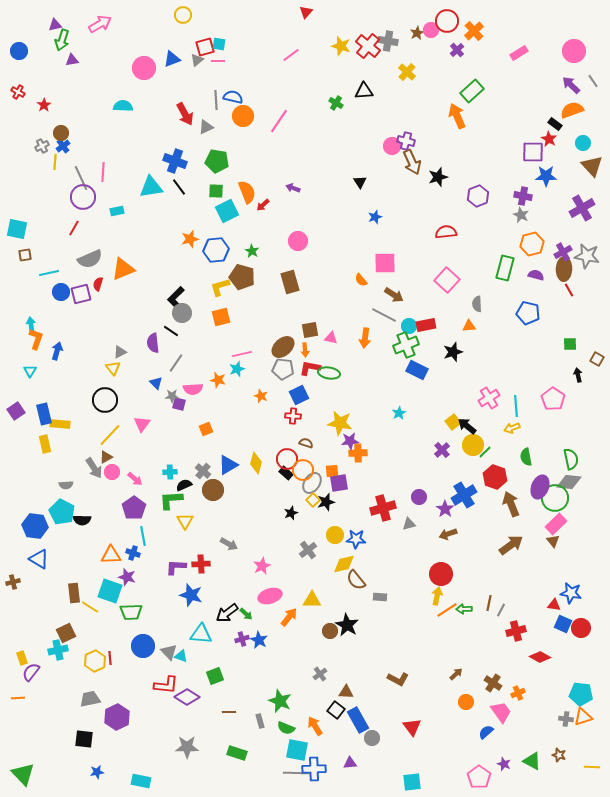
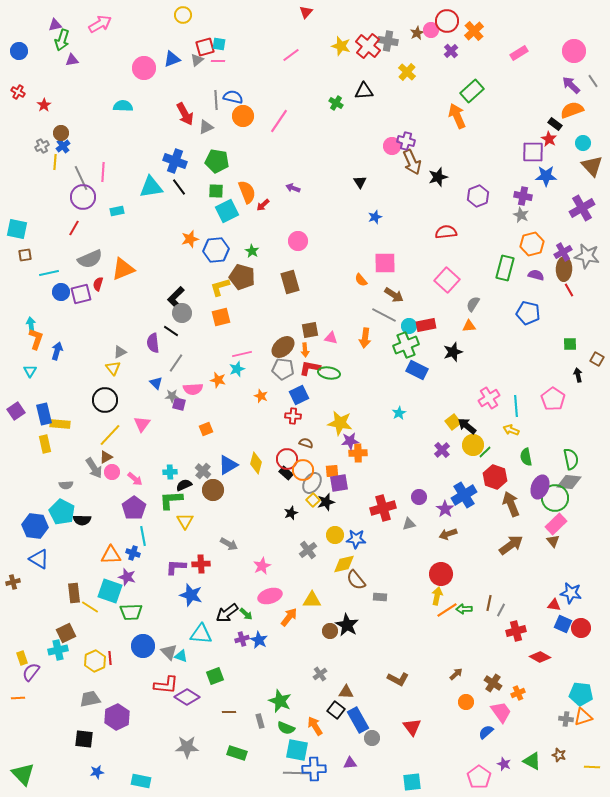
purple cross at (457, 50): moved 6 px left, 1 px down
gray semicircle at (477, 304): moved 4 px left; rotated 35 degrees clockwise
yellow arrow at (512, 428): moved 1 px left, 2 px down; rotated 42 degrees clockwise
